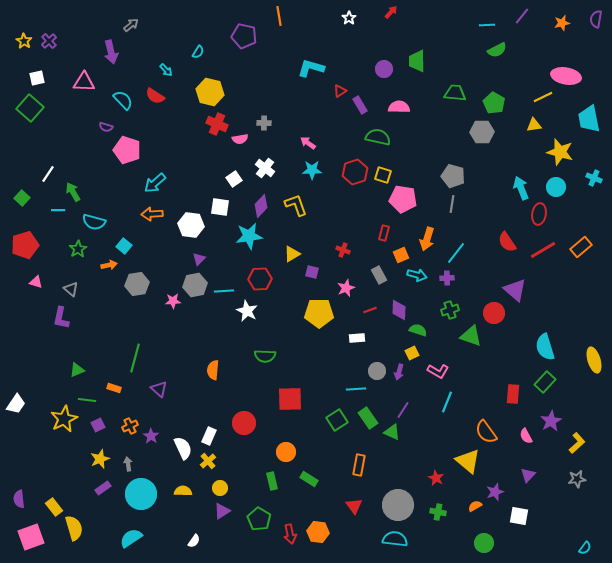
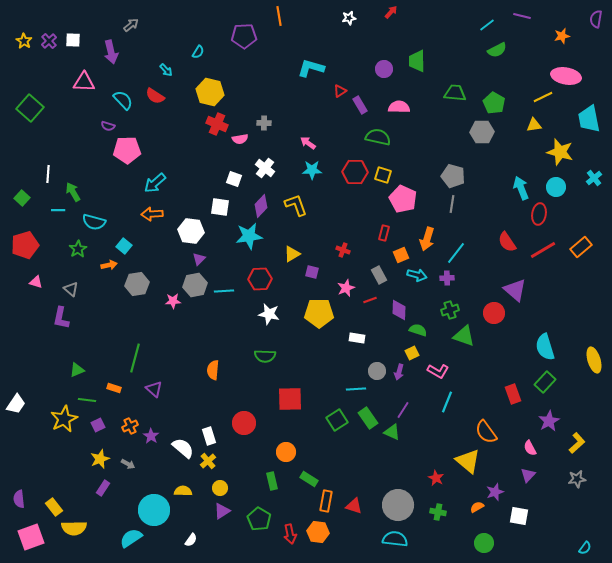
purple line at (522, 16): rotated 66 degrees clockwise
white star at (349, 18): rotated 24 degrees clockwise
orange star at (562, 23): moved 13 px down
cyan line at (487, 25): rotated 35 degrees counterclockwise
purple pentagon at (244, 36): rotated 15 degrees counterclockwise
white square at (37, 78): moved 36 px right, 38 px up; rotated 14 degrees clockwise
purple semicircle at (106, 127): moved 2 px right, 1 px up
pink pentagon at (127, 150): rotated 20 degrees counterclockwise
red hexagon at (355, 172): rotated 20 degrees clockwise
white line at (48, 174): rotated 30 degrees counterclockwise
cyan cross at (594, 178): rotated 28 degrees clockwise
white square at (234, 179): rotated 35 degrees counterclockwise
pink pentagon at (403, 199): rotated 16 degrees clockwise
white hexagon at (191, 225): moved 6 px down
red line at (370, 310): moved 10 px up
white star at (247, 311): moved 22 px right, 3 px down; rotated 15 degrees counterclockwise
green triangle at (471, 336): moved 7 px left
white rectangle at (357, 338): rotated 14 degrees clockwise
purple triangle at (159, 389): moved 5 px left
red rectangle at (513, 394): rotated 24 degrees counterclockwise
purple star at (551, 421): moved 2 px left
white rectangle at (209, 436): rotated 42 degrees counterclockwise
pink semicircle at (526, 436): moved 4 px right, 12 px down
white semicircle at (183, 448): rotated 25 degrees counterclockwise
gray arrow at (128, 464): rotated 128 degrees clockwise
orange rectangle at (359, 465): moved 33 px left, 36 px down
purple rectangle at (103, 488): rotated 21 degrees counterclockwise
cyan circle at (141, 494): moved 13 px right, 16 px down
red triangle at (354, 506): rotated 36 degrees counterclockwise
orange semicircle at (475, 506): moved 2 px right, 1 px down
yellow semicircle at (74, 528): rotated 105 degrees clockwise
white semicircle at (194, 541): moved 3 px left, 1 px up
